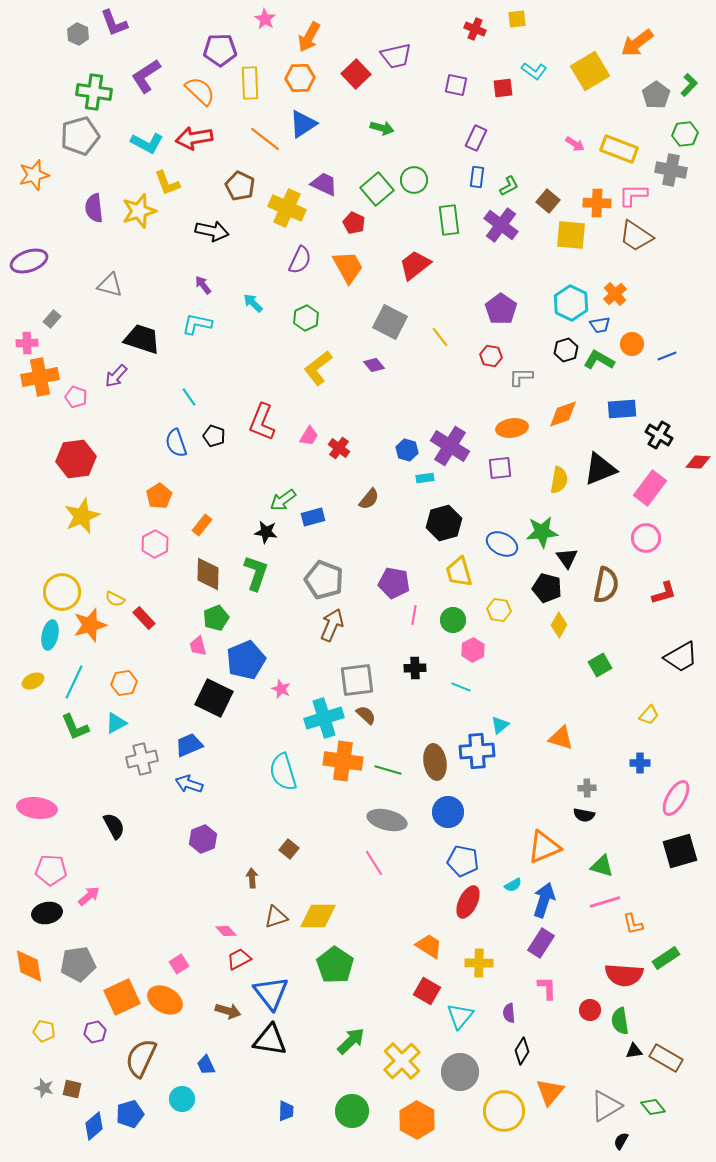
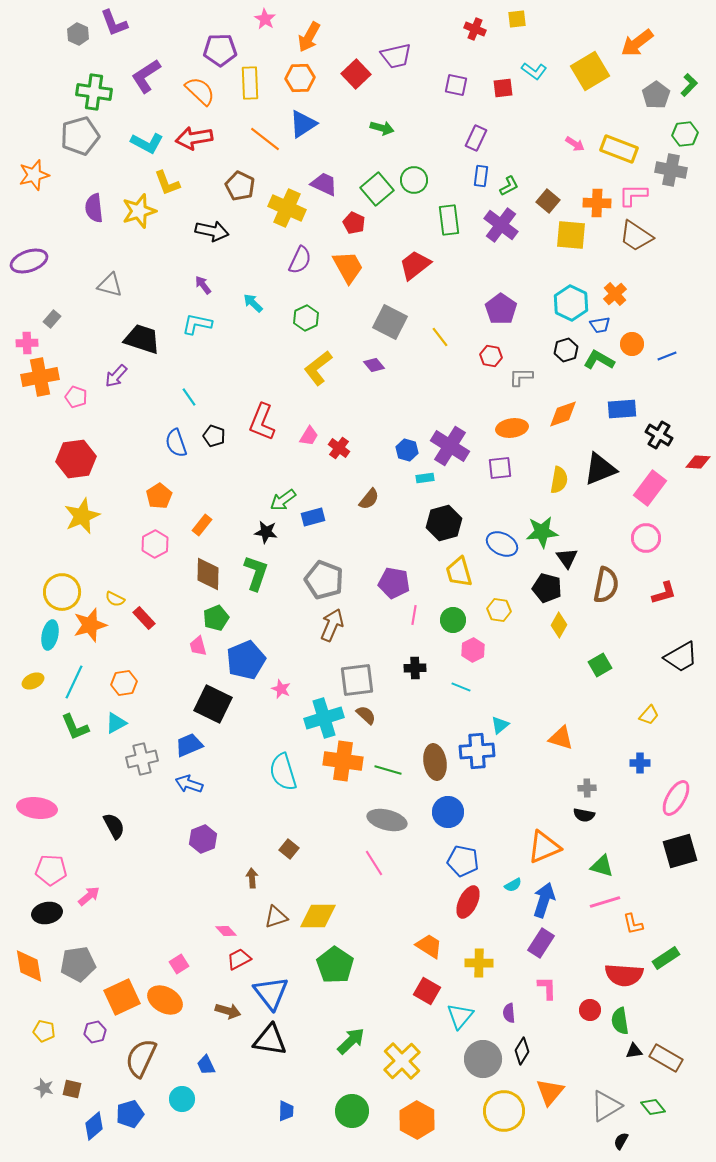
blue rectangle at (477, 177): moved 4 px right, 1 px up
black square at (214, 698): moved 1 px left, 6 px down
gray circle at (460, 1072): moved 23 px right, 13 px up
